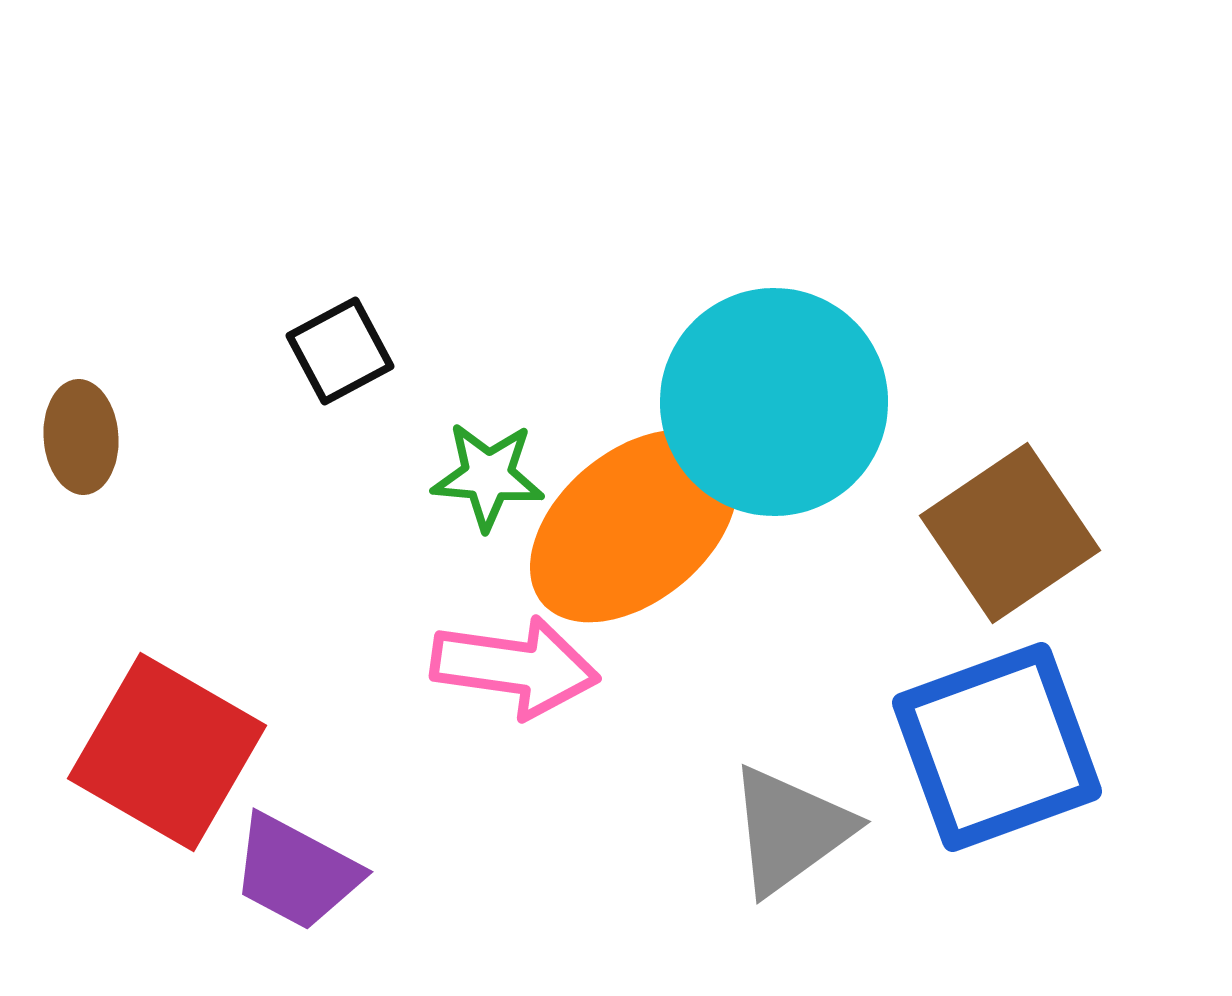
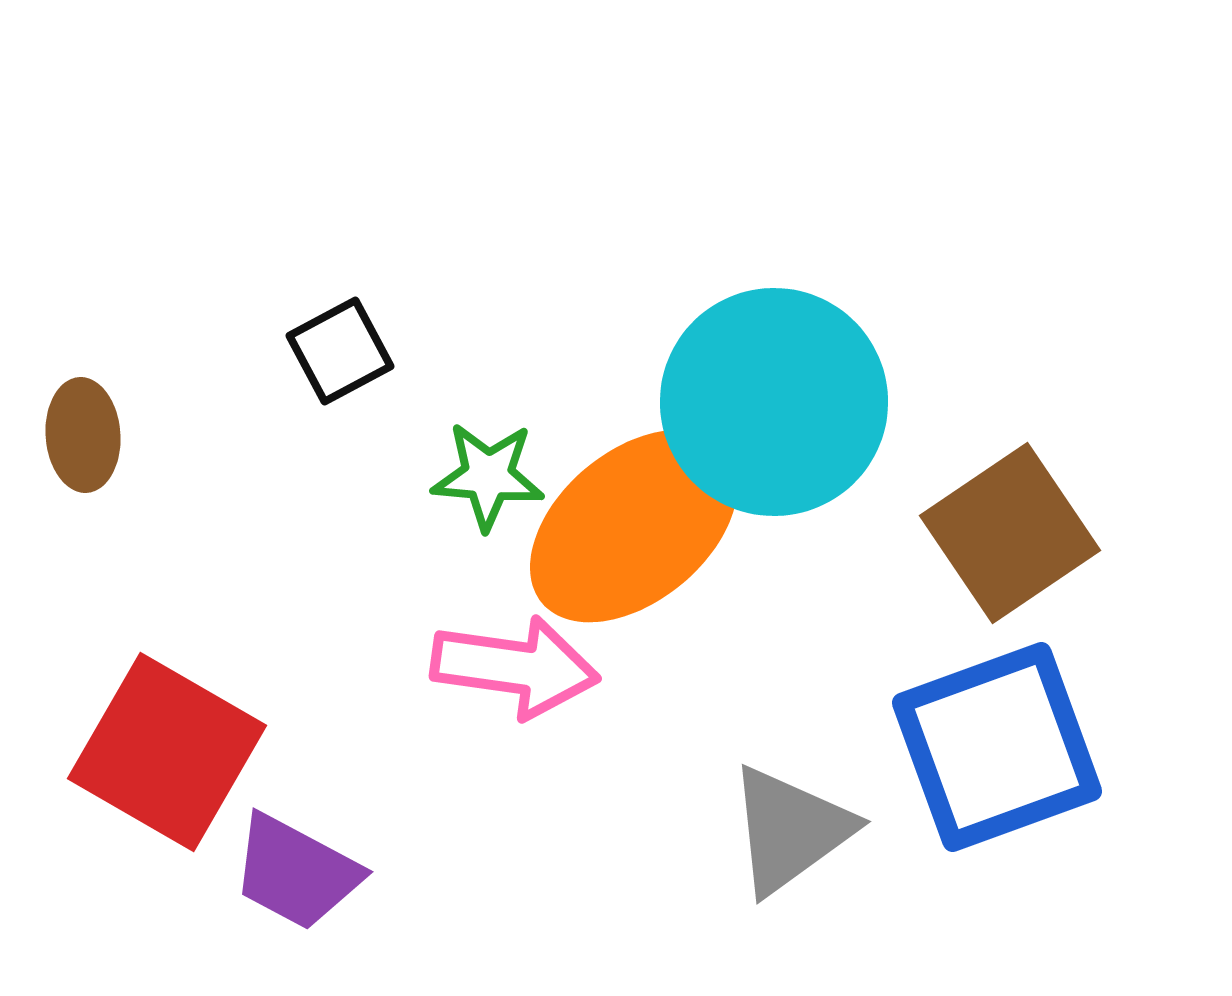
brown ellipse: moved 2 px right, 2 px up
